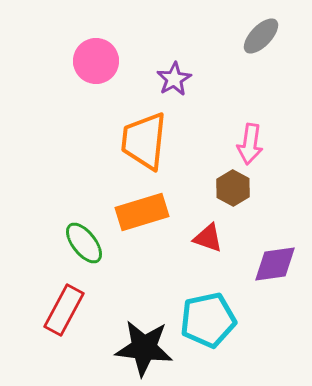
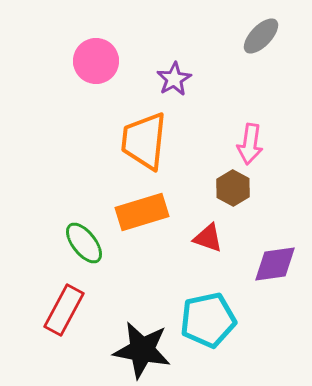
black star: moved 2 px left, 2 px down; rotated 4 degrees clockwise
